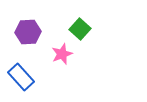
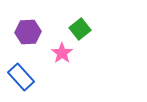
green square: rotated 10 degrees clockwise
pink star: moved 1 px up; rotated 15 degrees counterclockwise
